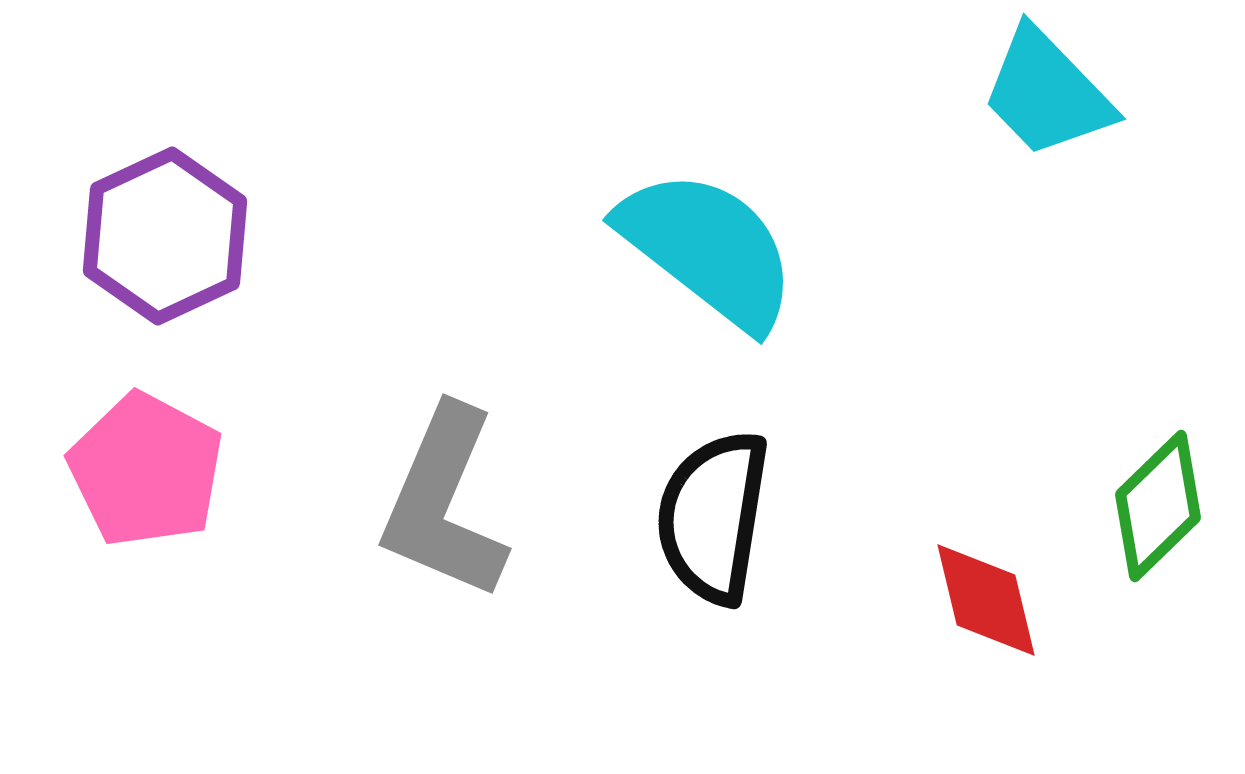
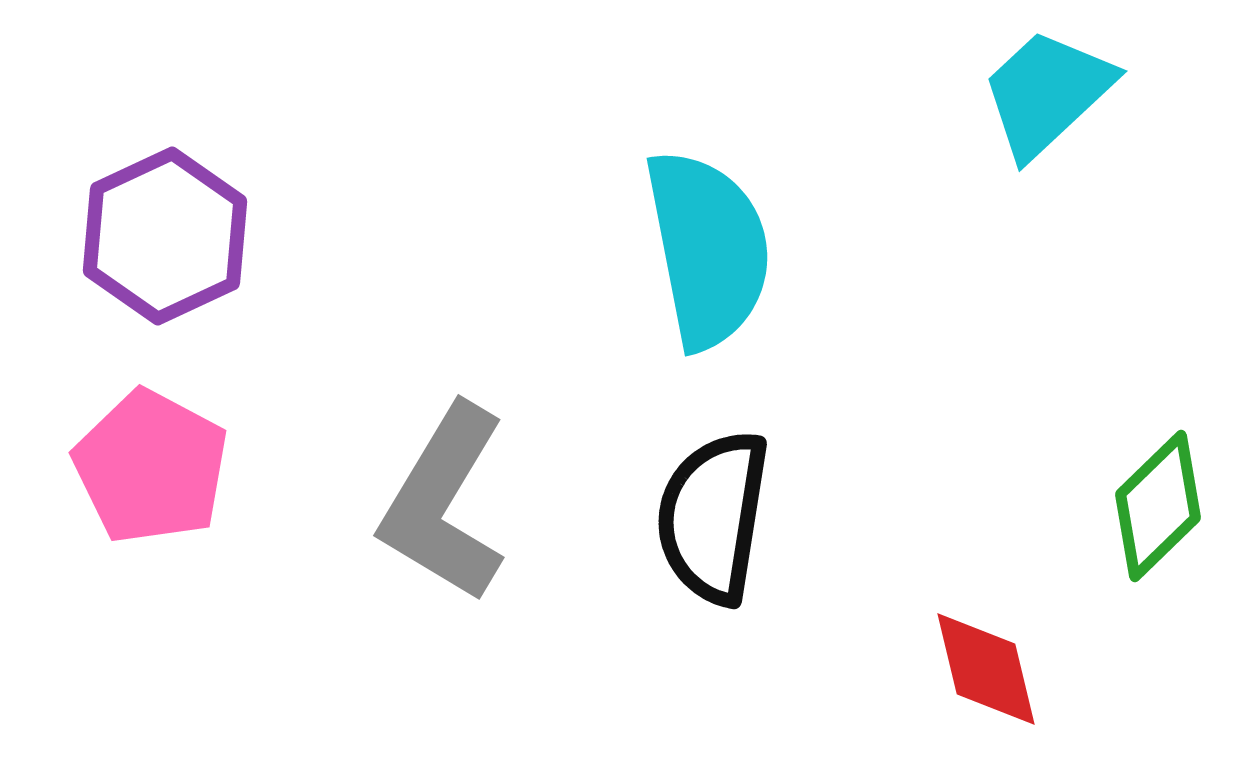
cyan trapezoid: rotated 91 degrees clockwise
cyan semicircle: rotated 41 degrees clockwise
pink pentagon: moved 5 px right, 3 px up
gray L-shape: rotated 8 degrees clockwise
red diamond: moved 69 px down
